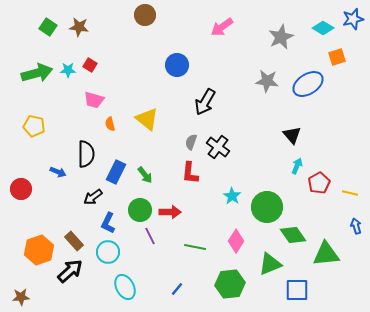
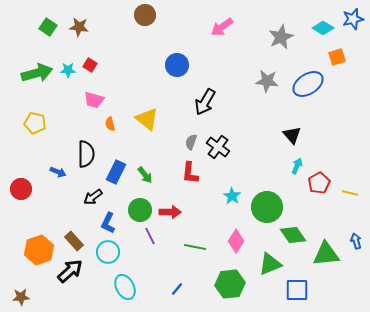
yellow pentagon at (34, 126): moved 1 px right, 3 px up
blue arrow at (356, 226): moved 15 px down
